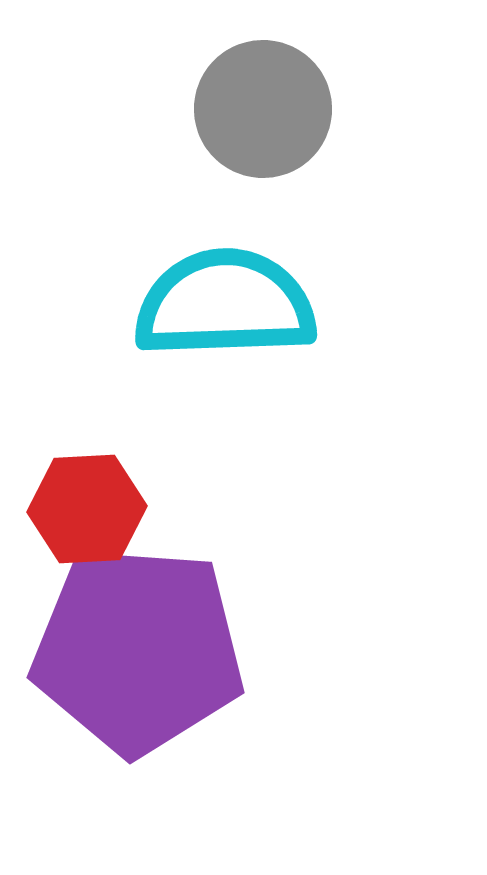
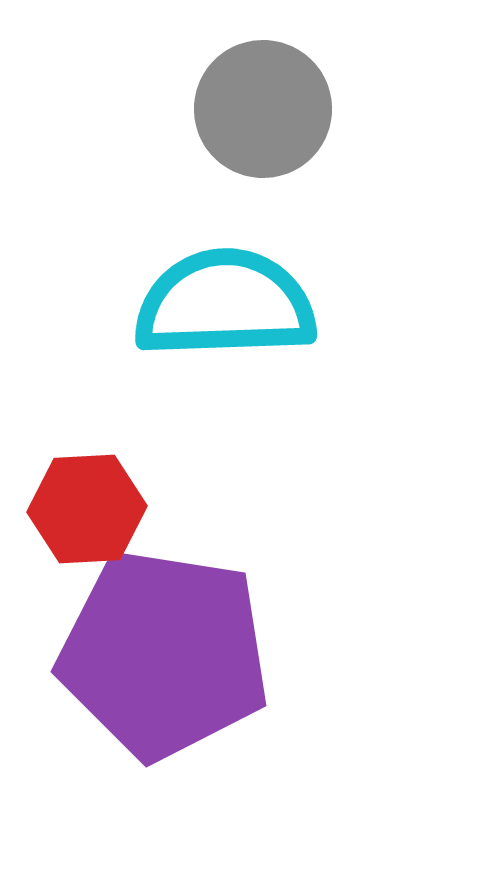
purple pentagon: moved 26 px right, 4 px down; rotated 5 degrees clockwise
